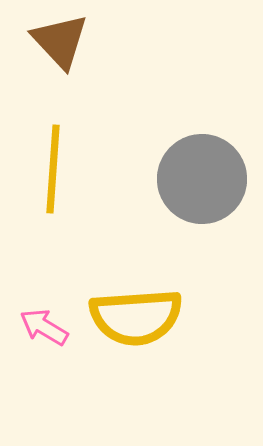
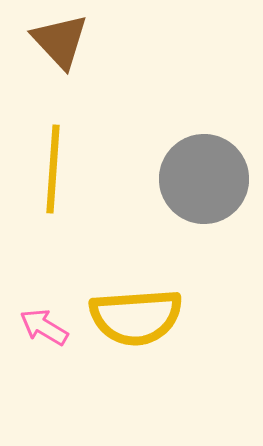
gray circle: moved 2 px right
